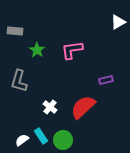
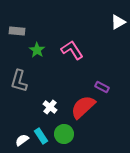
gray rectangle: moved 2 px right
pink L-shape: rotated 65 degrees clockwise
purple rectangle: moved 4 px left, 7 px down; rotated 40 degrees clockwise
green circle: moved 1 px right, 6 px up
